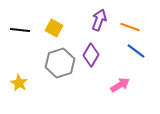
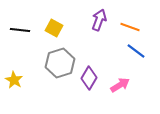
purple diamond: moved 2 px left, 23 px down
yellow star: moved 5 px left, 3 px up
